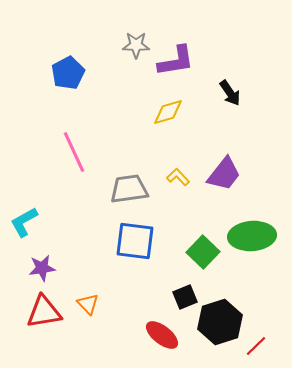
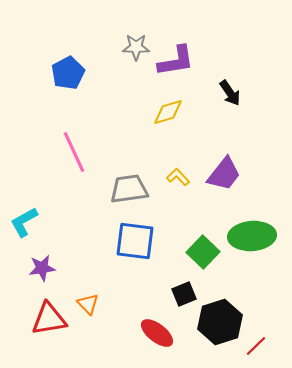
gray star: moved 2 px down
black square: moved 1 px left, 3 px up
red triangle: moved 5 px right, 7 px down
red ellipse: moved 5 px left, 2 px up
